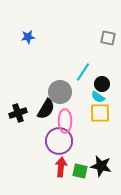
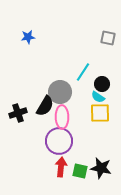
black semicircle: moved 1 px left, 3 px up
pink ellipse: moved 3 px left, 4 px up
black star: moved 2 px down
